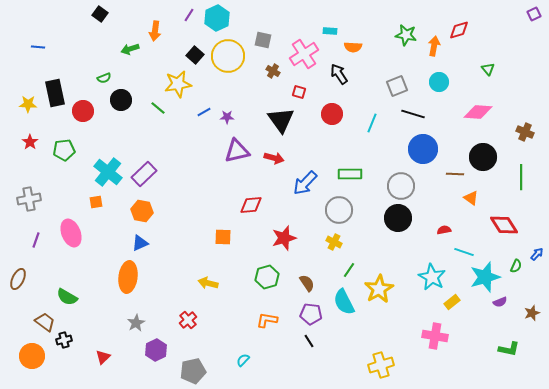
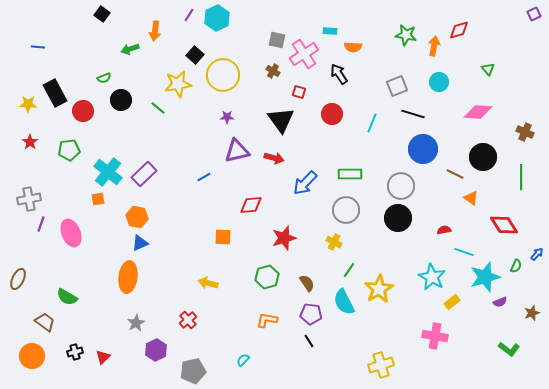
black square at (100, 14): moved 2 px right
gray square at (263, 40): moved 14 px right
yellow circle at (228, 56): moved 5 px left, 19 px down
black rectangle at (55, 93): rotated 16 degrees counterclockwise
blue line at (204, 112): moved 65 px down
green pentagon at (64, 150): moved 5 px right
brown line at (455, 174): rotated 24 degrees clockwise
orange square at (96, 202): moved 2 px right, 3 px up
gray circle at (339, 210): moved 7 px right
orange hexagon at (142, 211): moved 5 px left, 6 px down
purple line at (36, 240): moved 5 px right, 16 px up
black cross at (64, 340): moved 11 px right, 12 px down
green L-shape at (509, 349): rotated 25 degrees clockwise
